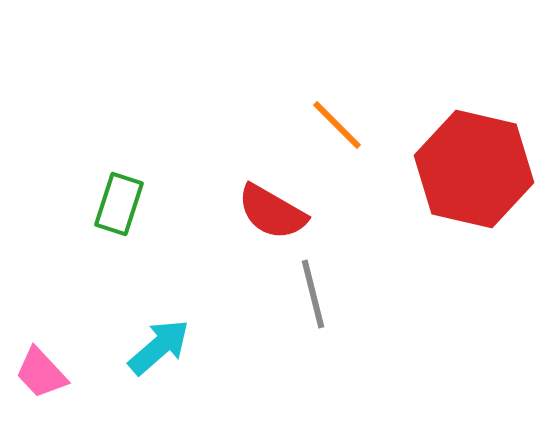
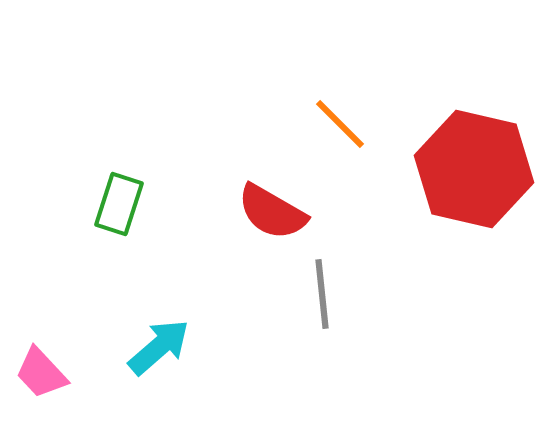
orange line: moved 3 px right, 1 px up
gray line: moved 9 px right; rotated 8 degrees clockwise
